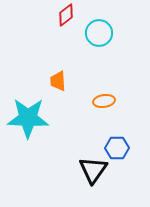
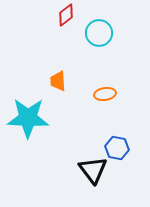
orange ellipse: moved 1 px right, 7 px up
blue hexagon: rotated 10 degrees clockwise
black triangle: rotated 12 degrees counterclockwise
